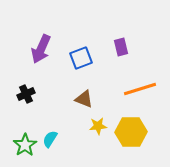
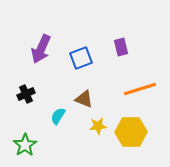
cyan semicircle: moved 8 px right, 23 px up
